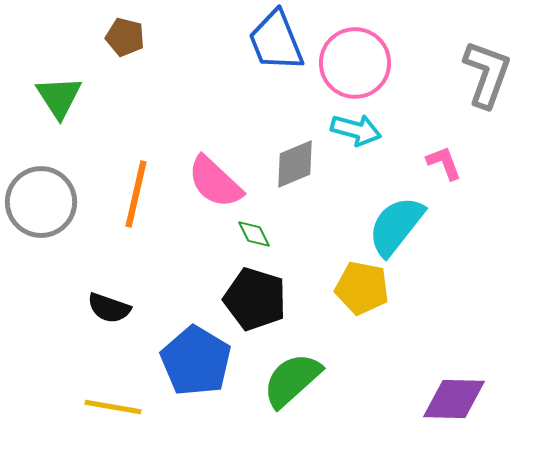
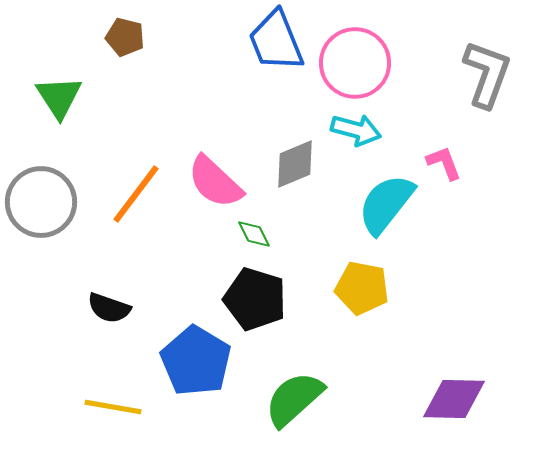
orange line: rotated 24 degrees clockwise
cyan semicircle: moved 10 px left, 22 px up
green semicircle: moved 2 px right, 19 px down
